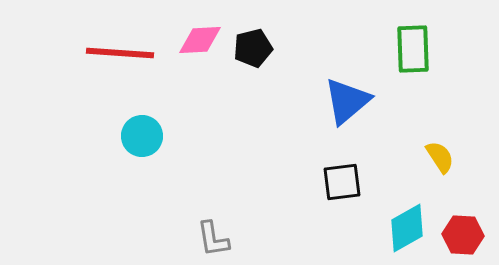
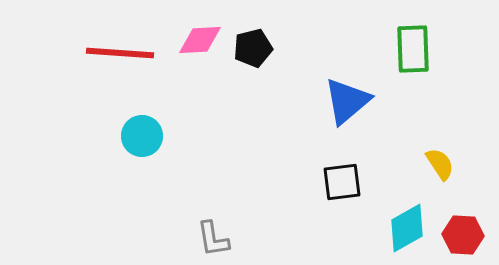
yellow semicircle: moved 7 px down
